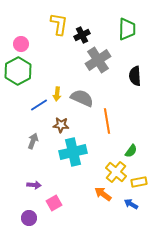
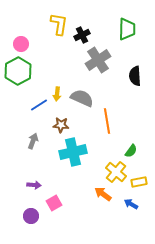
purple circle: moved 2 px right, 2 px up
